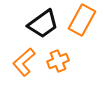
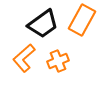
orange L-shape: moved 4 px up
